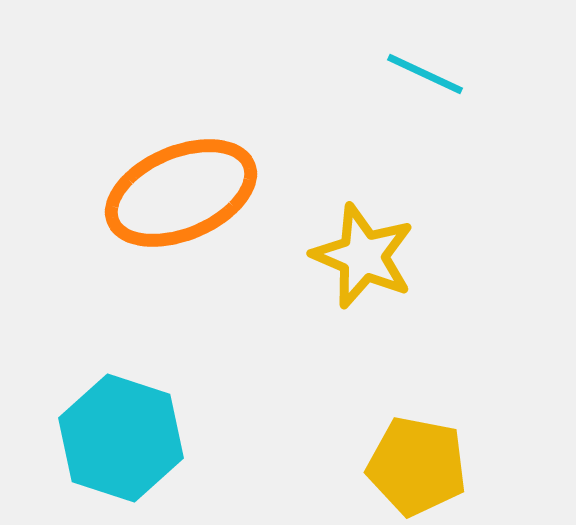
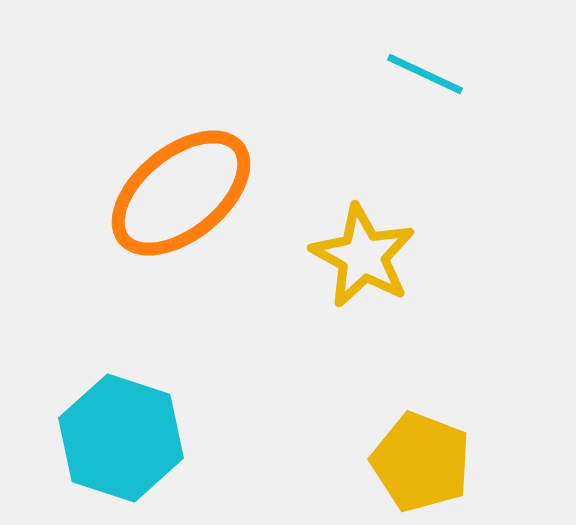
orange ellipse: rotated 16 degrees counterclockwise
yellow star: rotated 6 degrees clockwise
yellow pentagon: moved 4 px right, 4 px up; rotated 10 degrees clockwise
